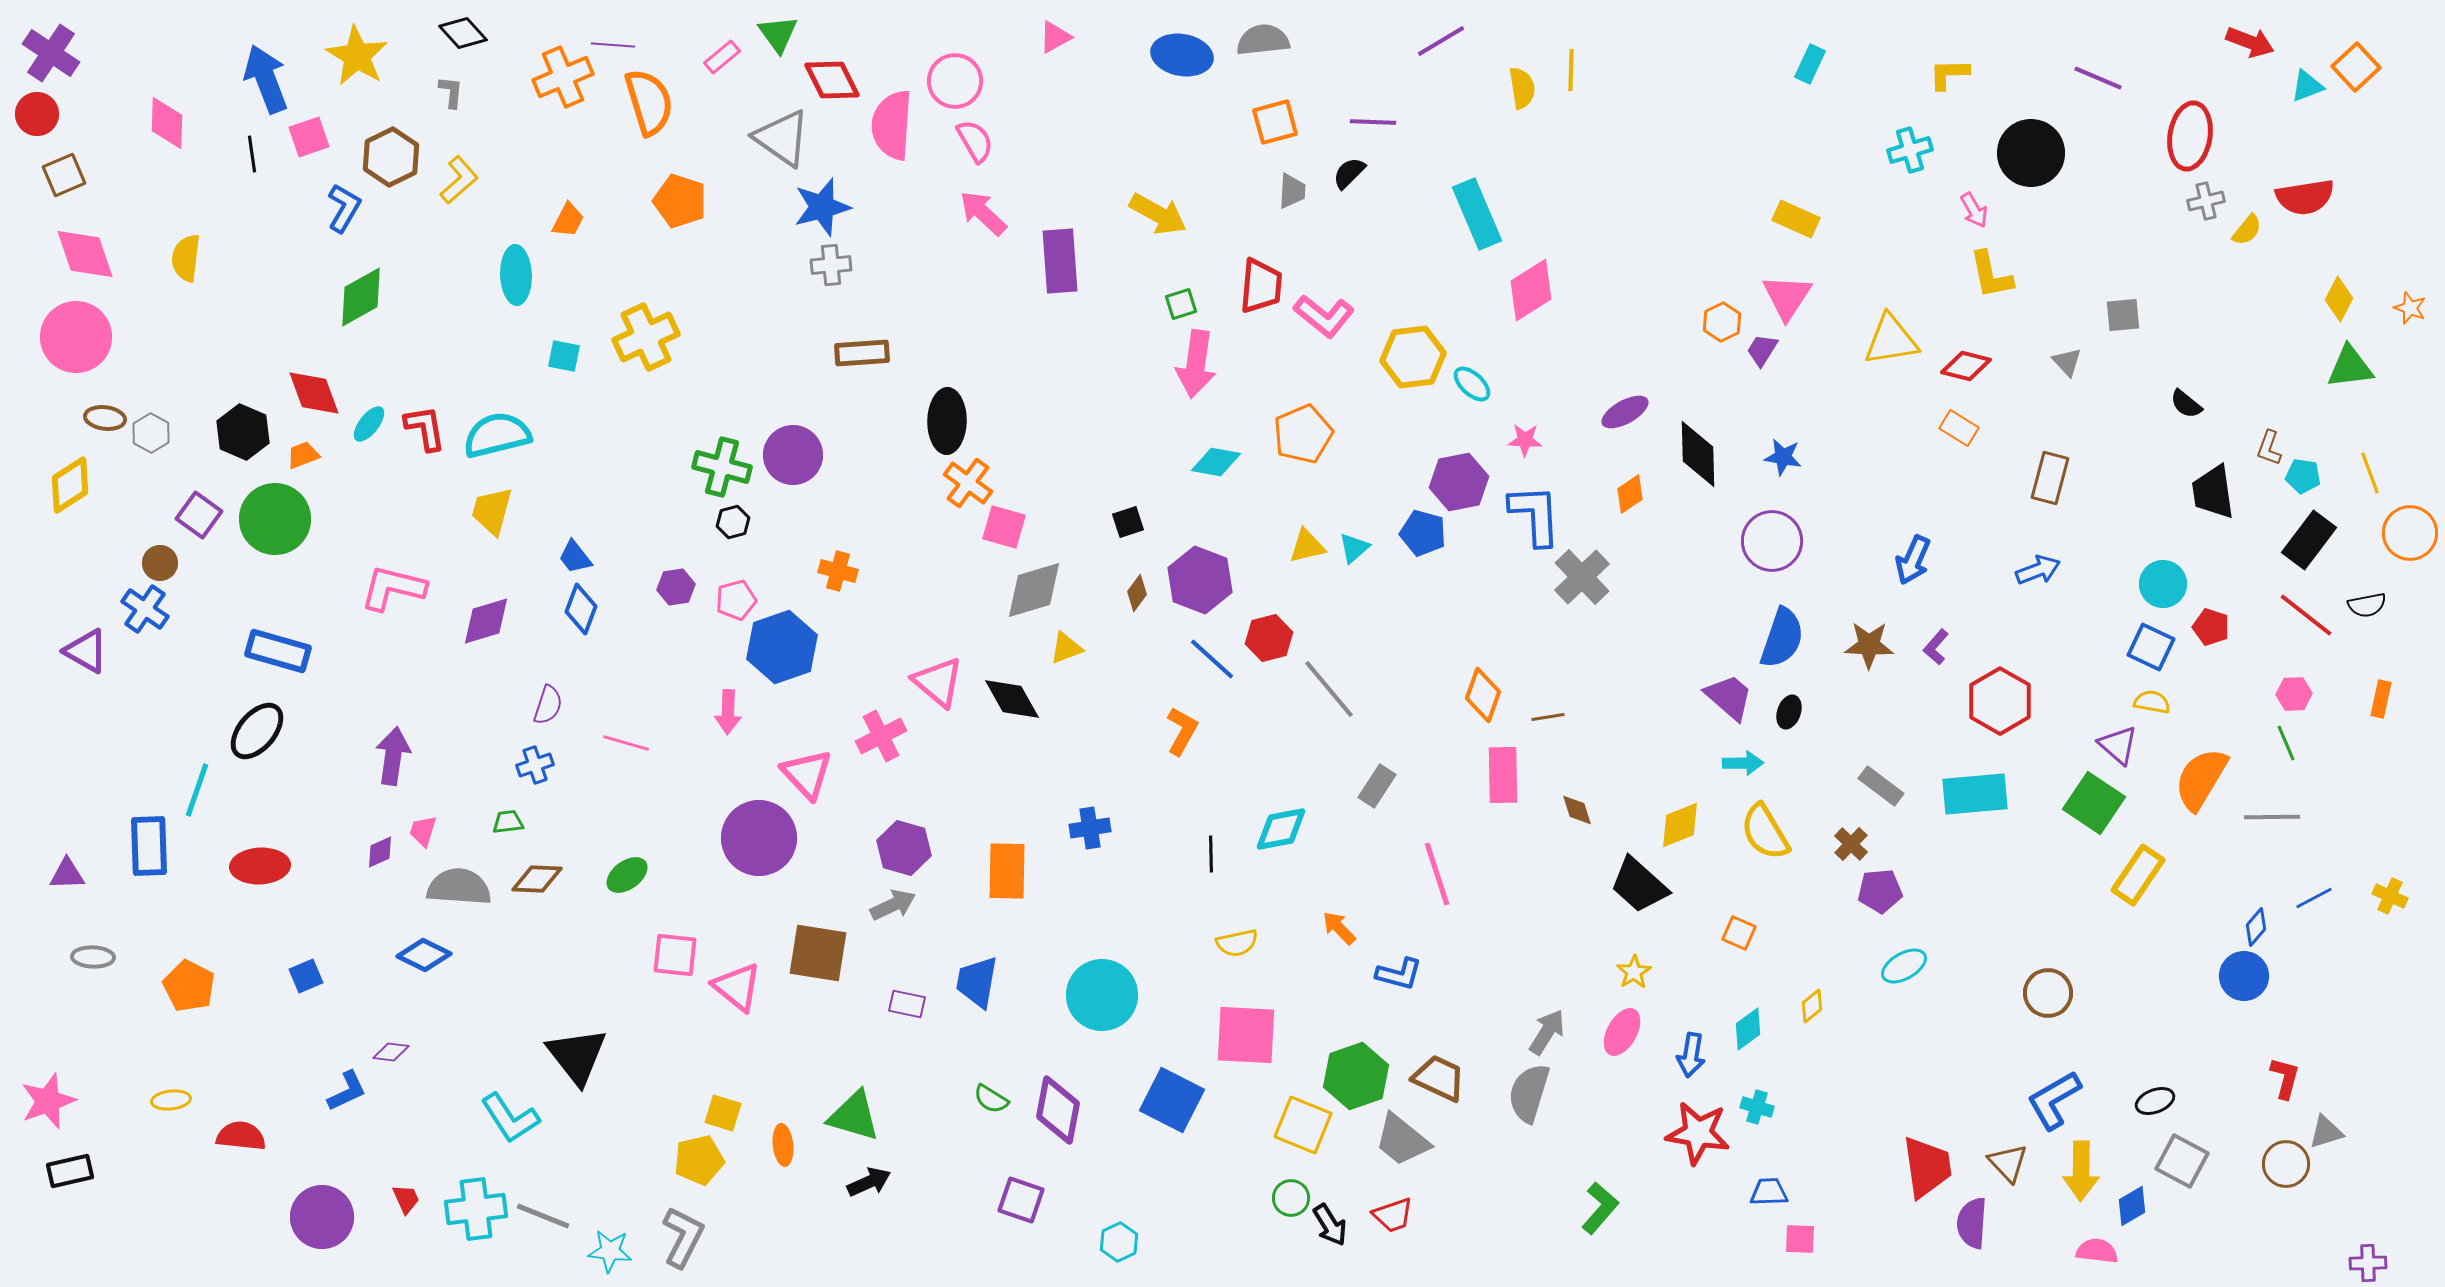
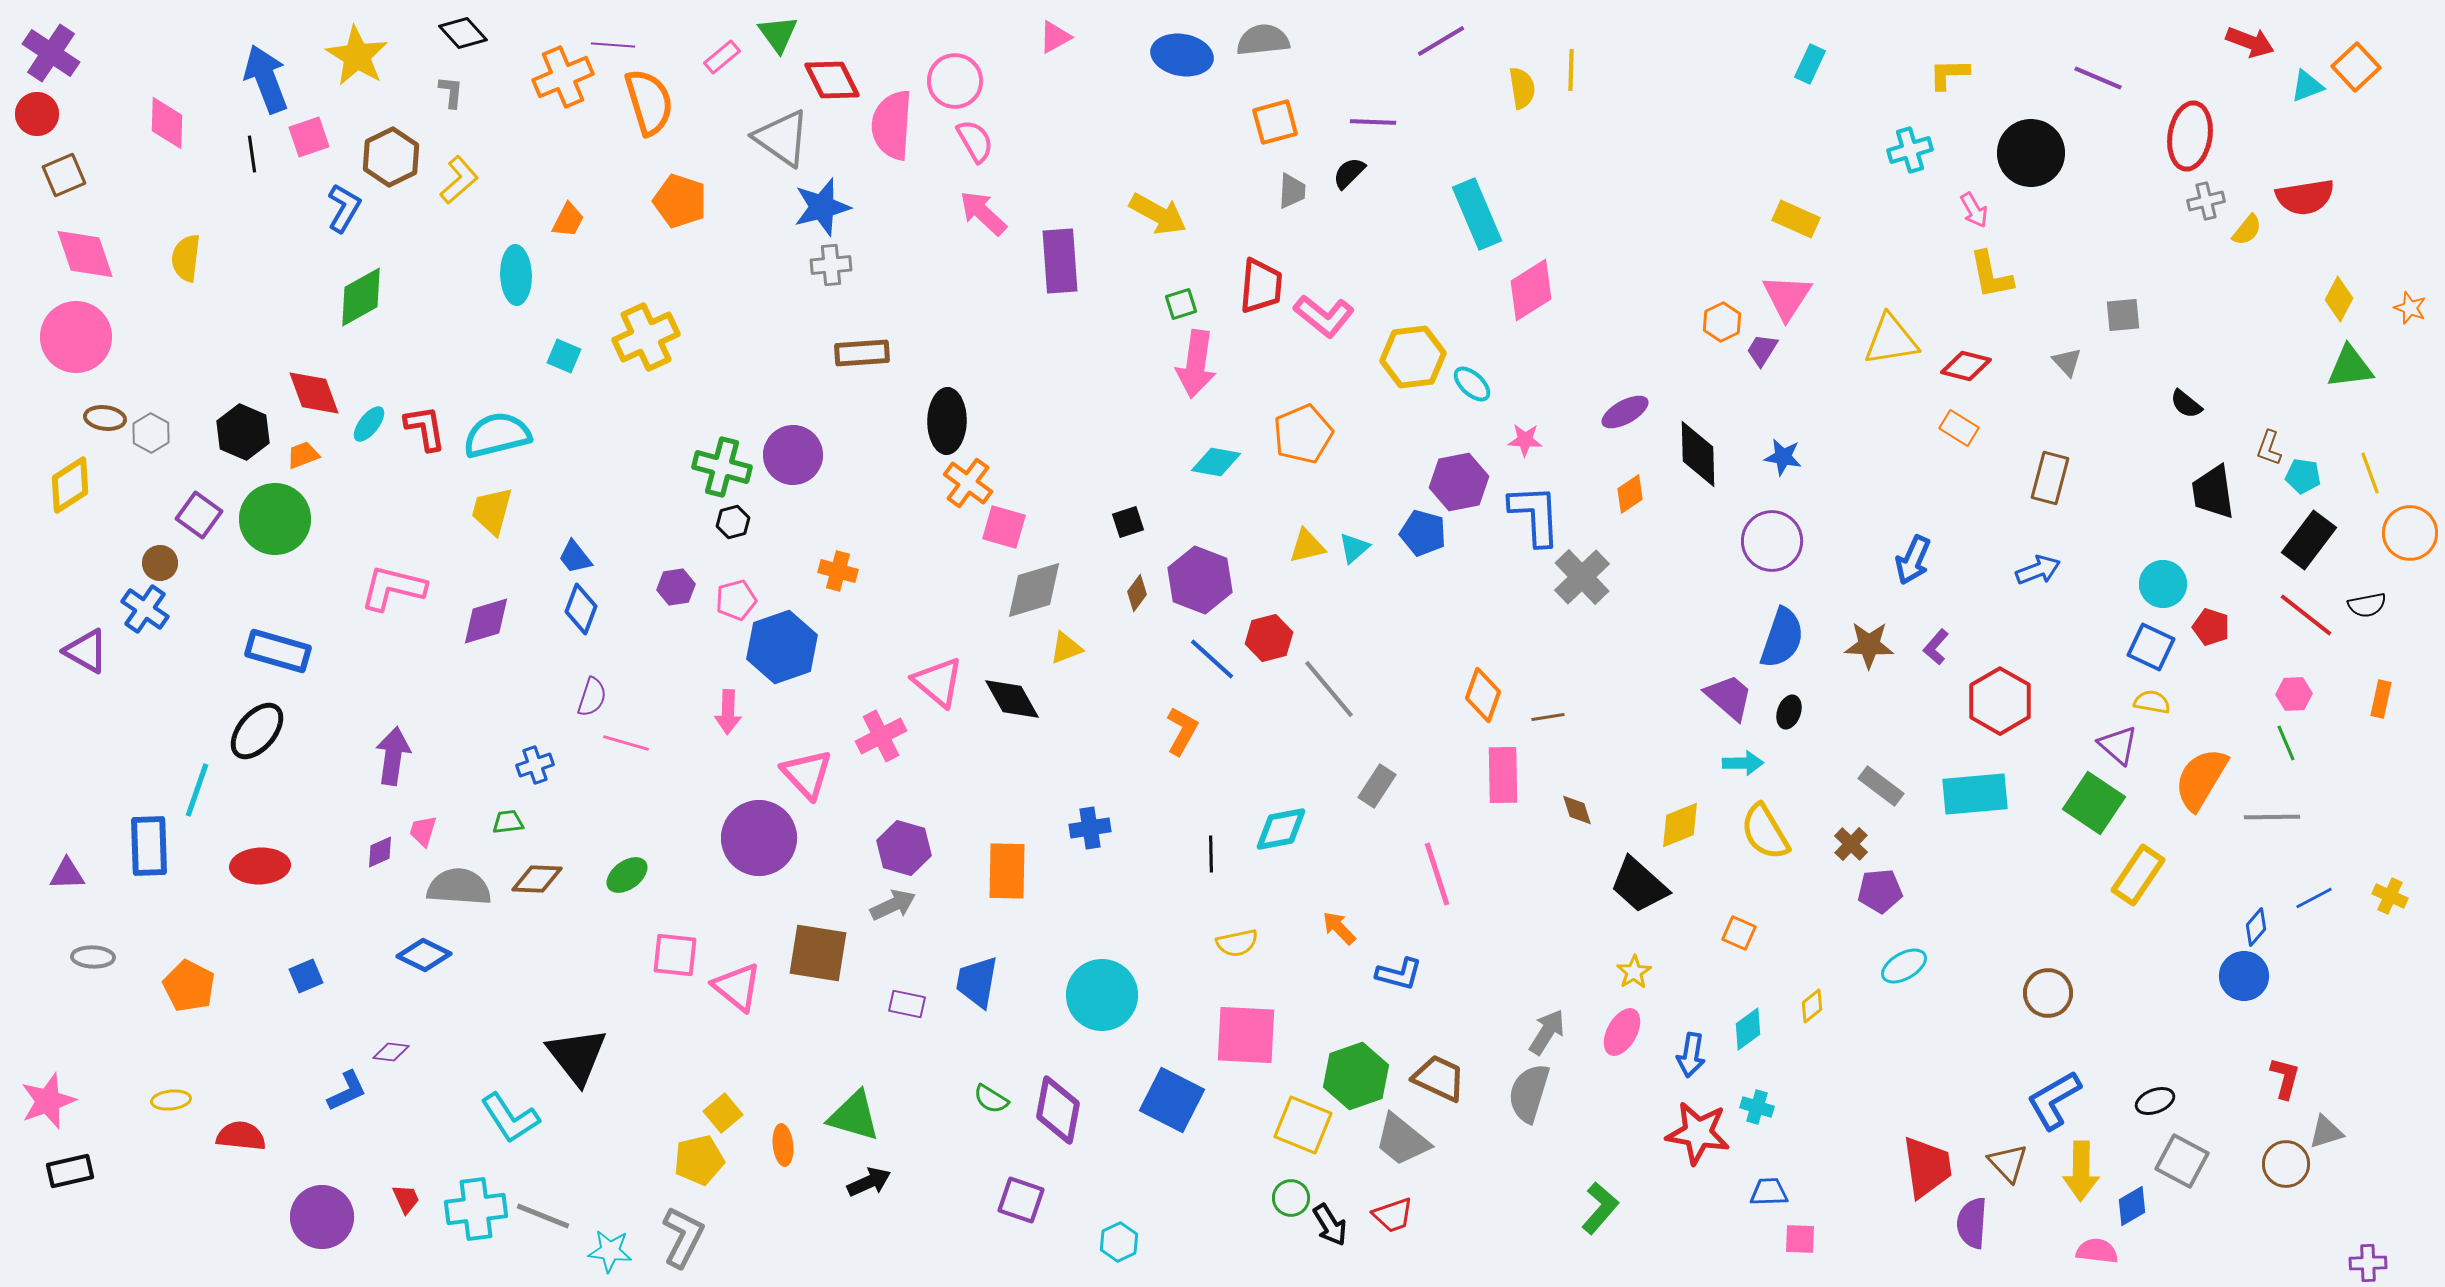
cyan square at (564, 356): rotated 12 degrees clockwise
purple semicircle at (548, 705): moved 44 px right, 8 px up
yellow square at (723, 1113): rotated 33 degrees clockwise
